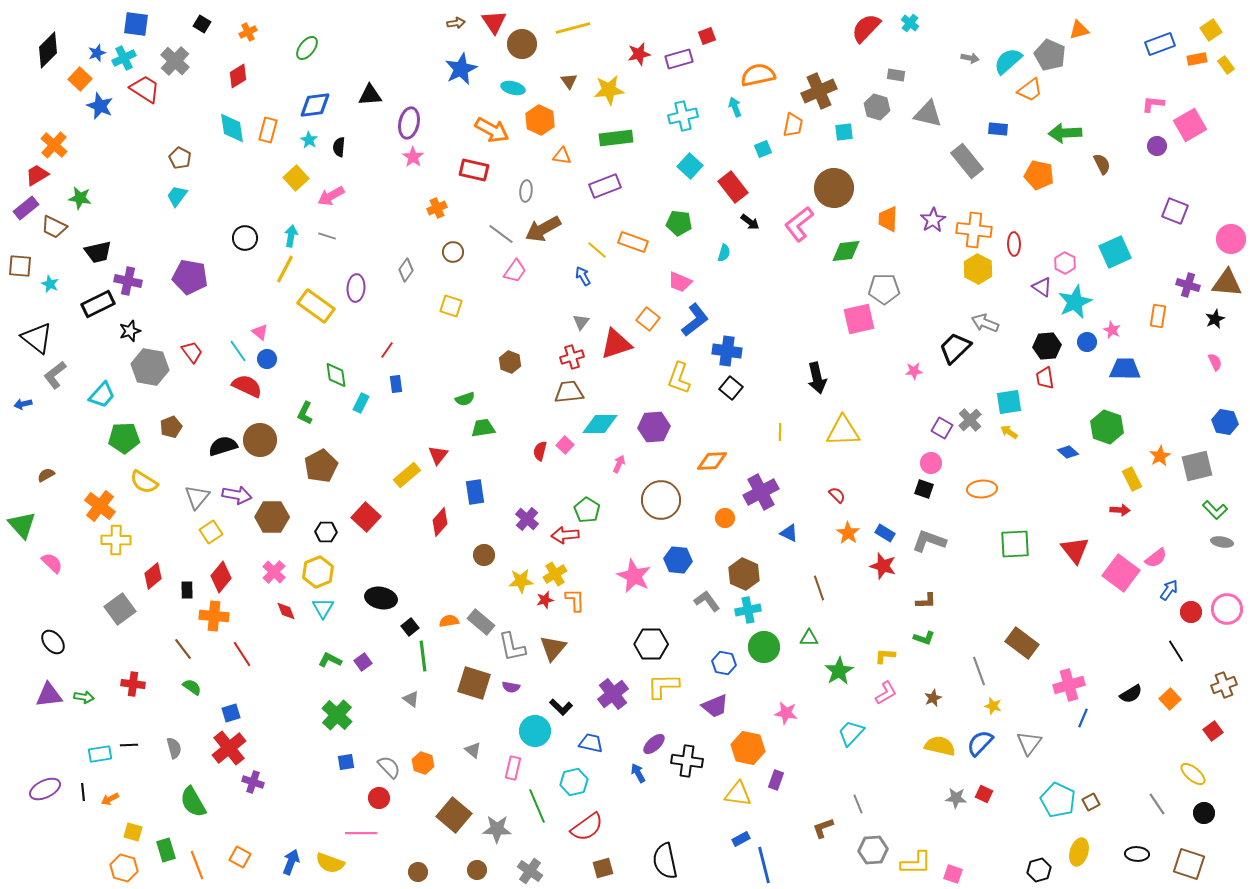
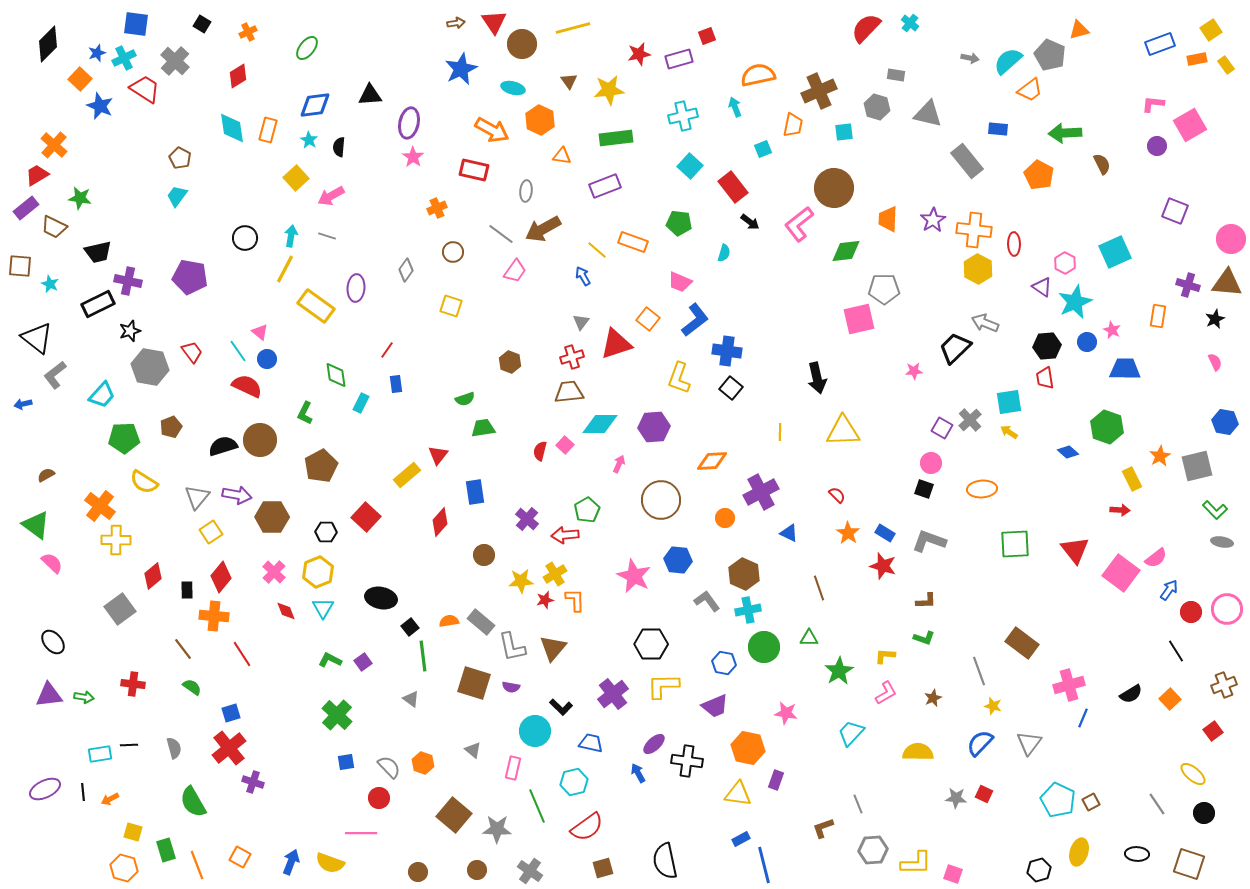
black diamond at (48, 50): moved 6 px up
orange pentagon at (1039, 175): rotated 16 degrees clockwise
green pentagon at (587, 510): rotated 10 degrees clockwise
green triangle at (22, 525): moved 14 px right; rotated 12 degrees counterclockwise
yellow semicircle at (940, 746): moved 22 px left, 6 px down; rotated 12 degrees counterclockwise
